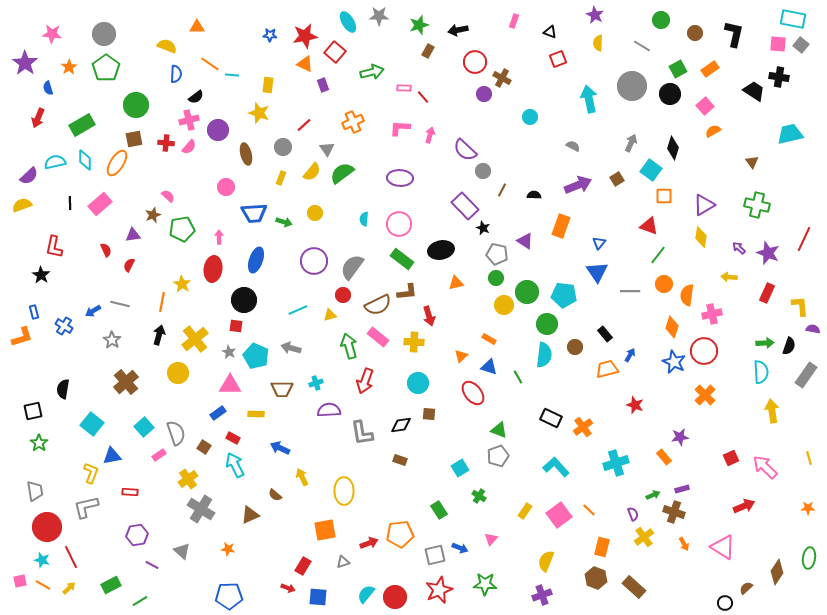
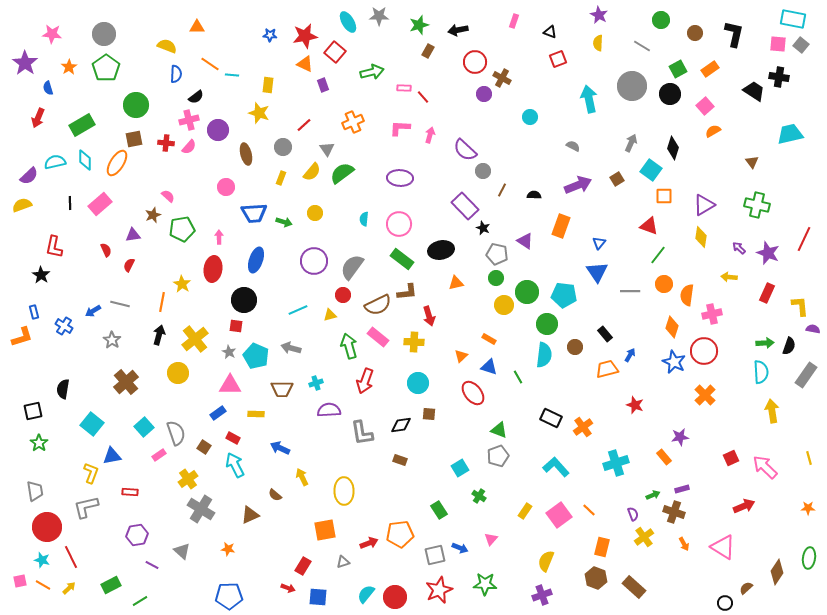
purple star at (595, 15): moved 4 px right
